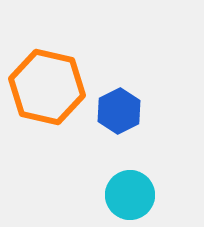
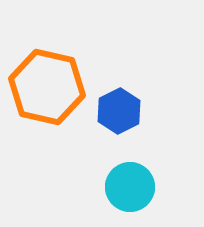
cyan circle: moved 8 px up
